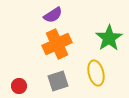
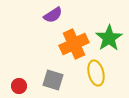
orange cross: moved 17 px right
gray square: moved 5 px left, 1 px up; rotated 35 degrees clockwise
